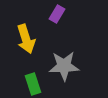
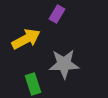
yellow arrow: rotated 100 degrees counterclockwise
gray star: moved 2 px up
